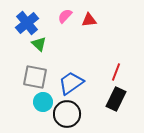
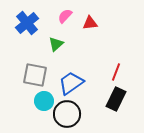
red triangle: moved 1 px right, 3 px down
green triangle: moved 17 px right; rotated 35 degrees clockwise
gray square: moved 2 px up
cyan circle: moved 1 px right, 1 px up
